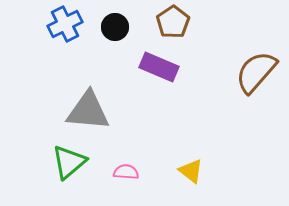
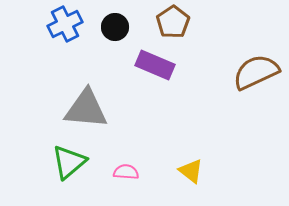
purple rectangle: moved 4 px left, 2 px up
brown semicircle: rotated 24 degrees clockwise
gray triangle: moved 2 px left, 2 px up
